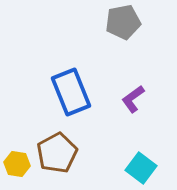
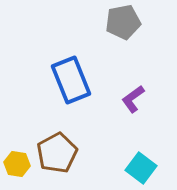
blue rectangle: moved 12 px up
